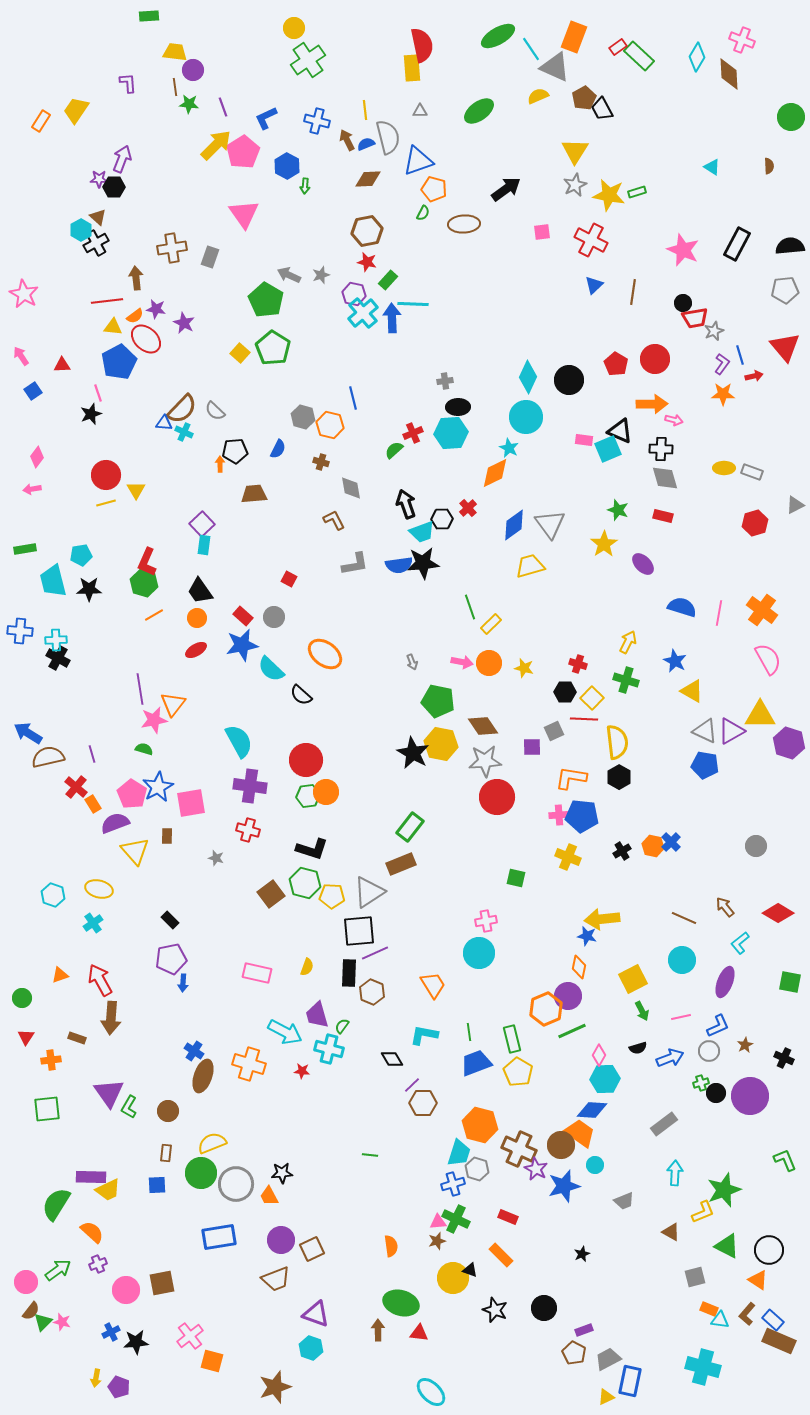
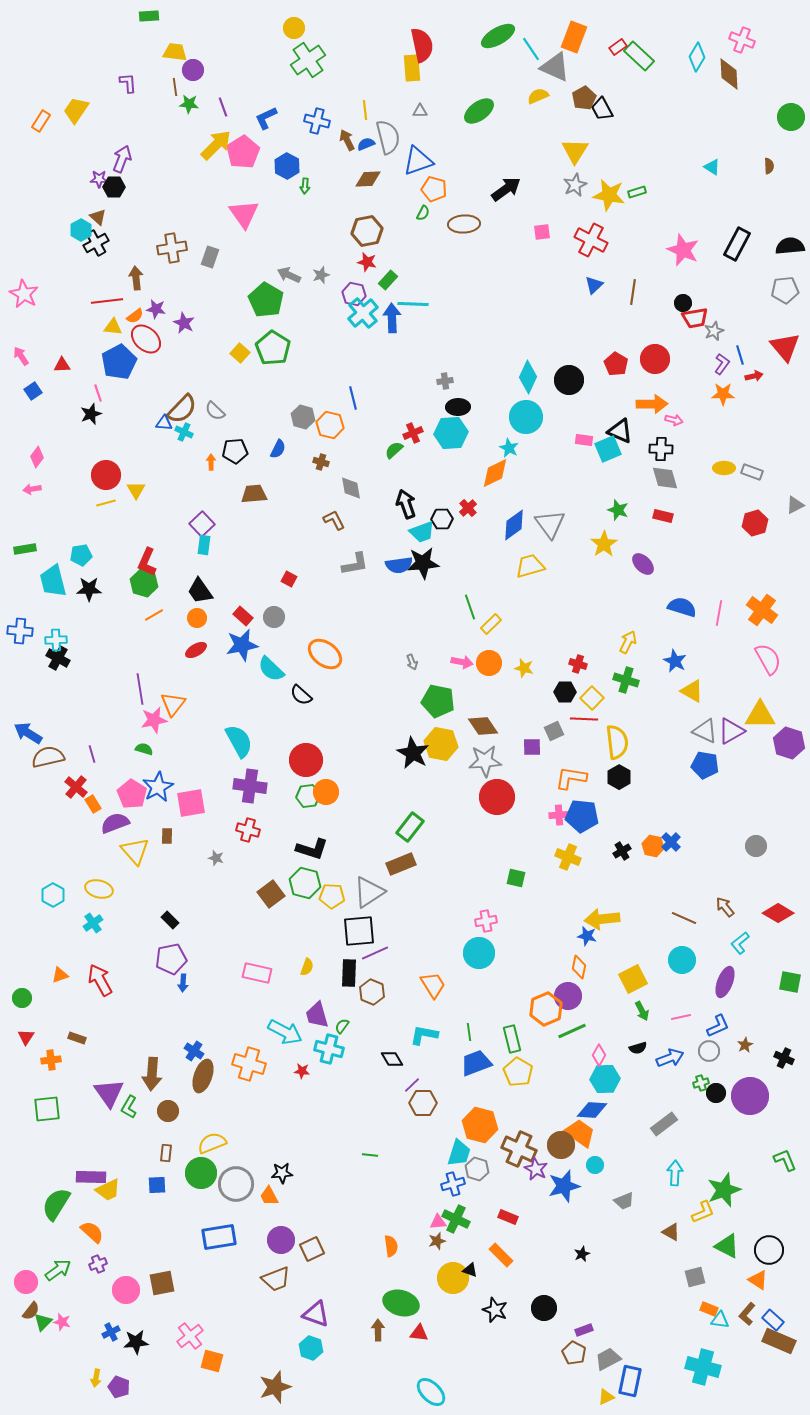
orange arrow at (220, 464): moved 9 px left, 2 px up
cyan hexagon at (53, 895): rotated 10 degrees clockwise
brown arrow at (111, 1018): moved 41 px right, 56 px down
